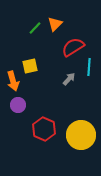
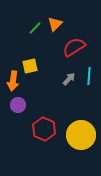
red semicircle: moved 1 px right
cyan line: moved 9 px down
orange arrow: rotated 24 degrees clockwise
